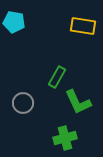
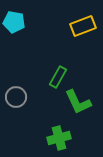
yellow rectangle: rotated 30 degrees counterclockwise
green rectangle: moved 1 px right
gray circle: moved 7 px left, 6 px up
green cross: moved 6 px left
